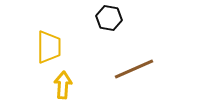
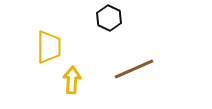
black hexagon: rotated 15 degrees clockwise
yellow arrow: moved 9 px right, 5 px up
